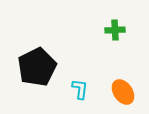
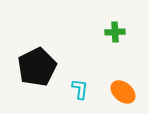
green cross: moved 2 px down
orange ellipse: rotated 15 degrees counterclockwise
